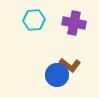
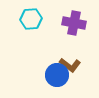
cyan hexagon: moved 3 px left, 1 px up
